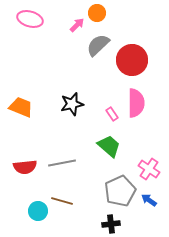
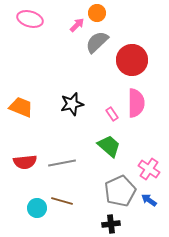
gray semicircle: moved 1 px left, 3 px up
red semicircle: moved 5 px up
cyan circle: moved 1 px left, 3 px up
